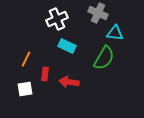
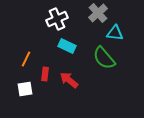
gray cross: rotated 24 degrees clockwise
green semicircle: rotated 110 degrees clockwise
red arrow: moved 2 px up; rotated 30 degrees clockwise
